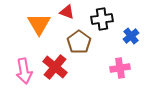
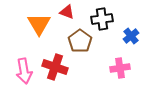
brown pentagon: moved 1 px right, 1 px up
red cross: rotated 20 degrees counterclockwise
